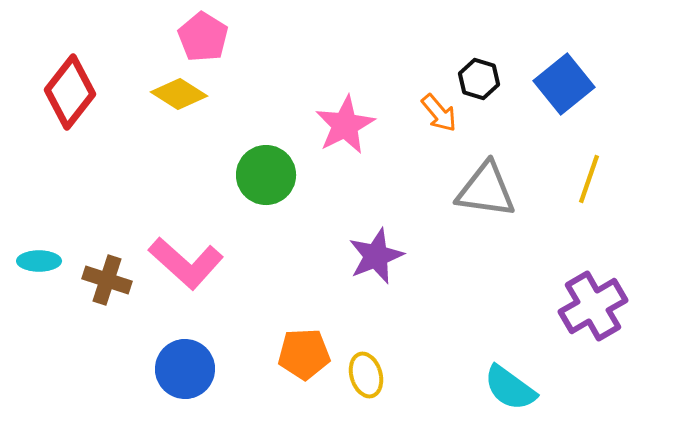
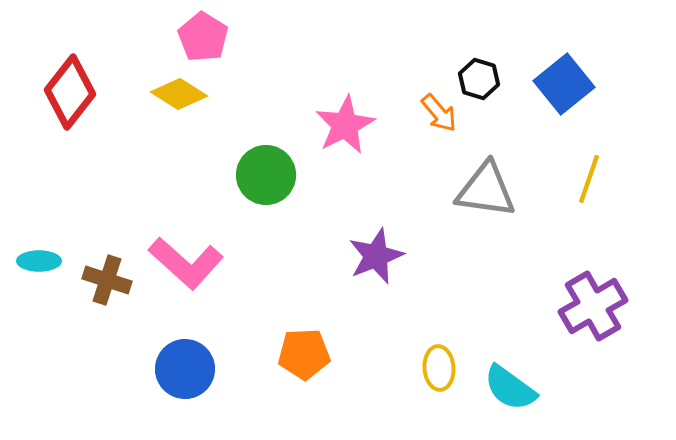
yellow ellipse: moved 73 px right, 7 px up; rotated 12 degrees clockwise
